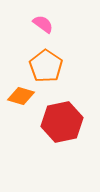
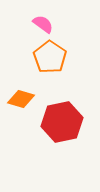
orange pentagon: moved 4 px right, 9 px up
orange diamond: moved 3 px down
